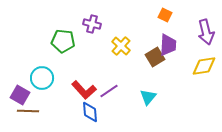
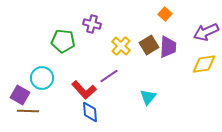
orange square: moved 1 px up; rotated 16 degrees clockwise
purple arrow: rotated 80 degrees clockwise
purple trapezoid: moved 2 px down
brown square: moved 6 px left, 12 px up
yellow diamond: moved 2 px up
purple line: moved 15 px up
